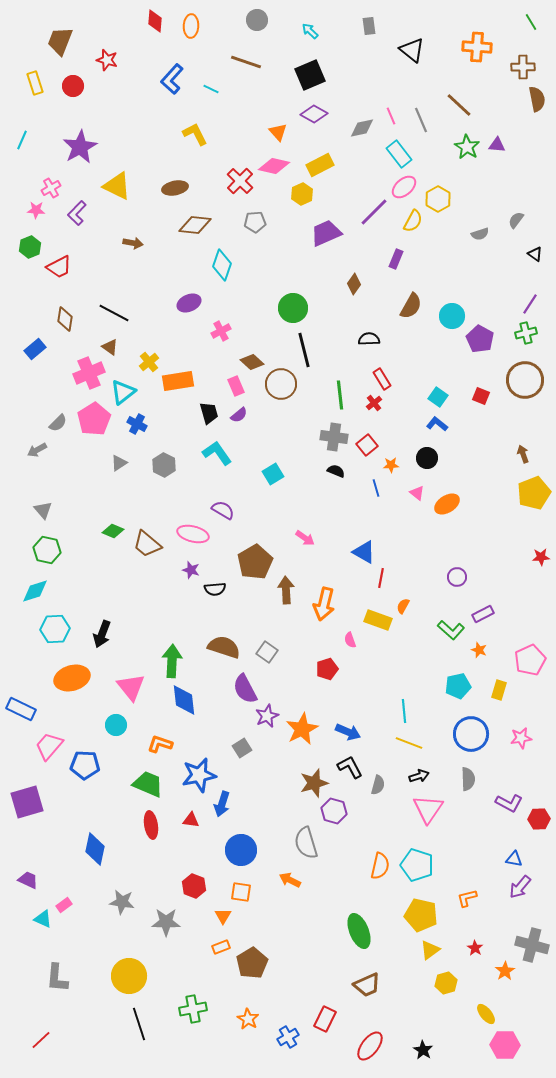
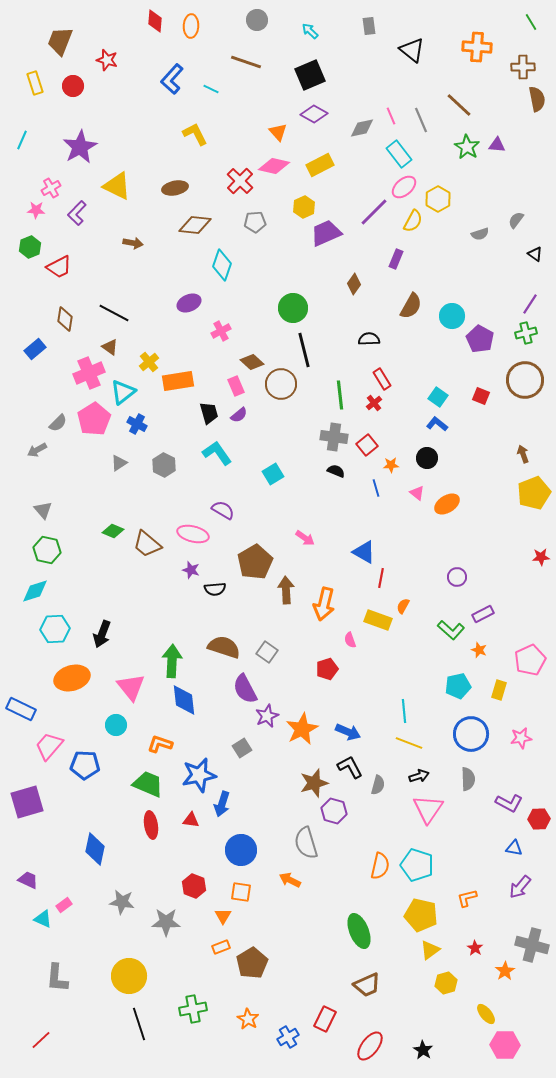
yellow hexagon at (302, 194): moved 2 px right, 13 px down
blue triangle at (514, 859): moved 11 px up
